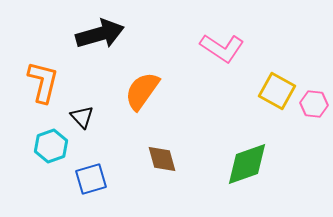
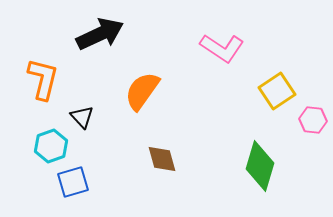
black arrow: rotated 9 degrees counterclockwise
orange L-shape: moved 3 px up
yellow square: rotated 27 degrees clockwise
pink hexagon: moved 1 px left, 16 px down
green diamond: moved 13 px right, 2 px down; rotated 54 degrees counterclockwise
blue square: moved 18 px left, 3 px down
